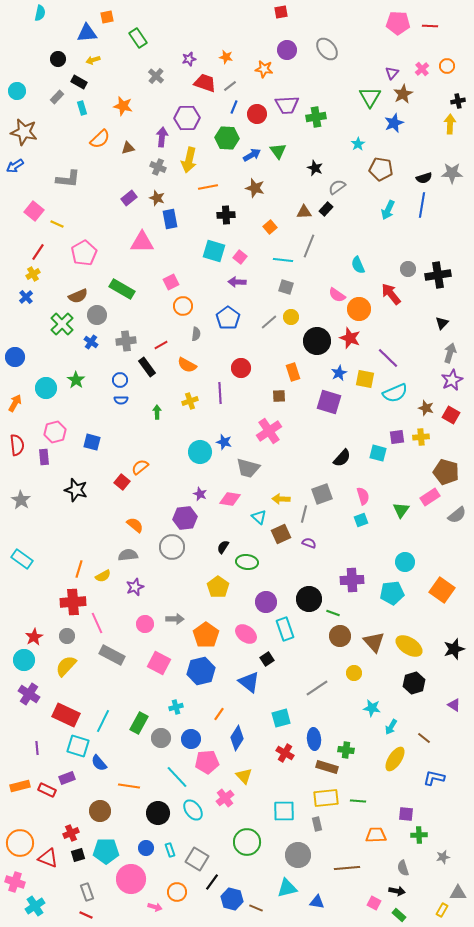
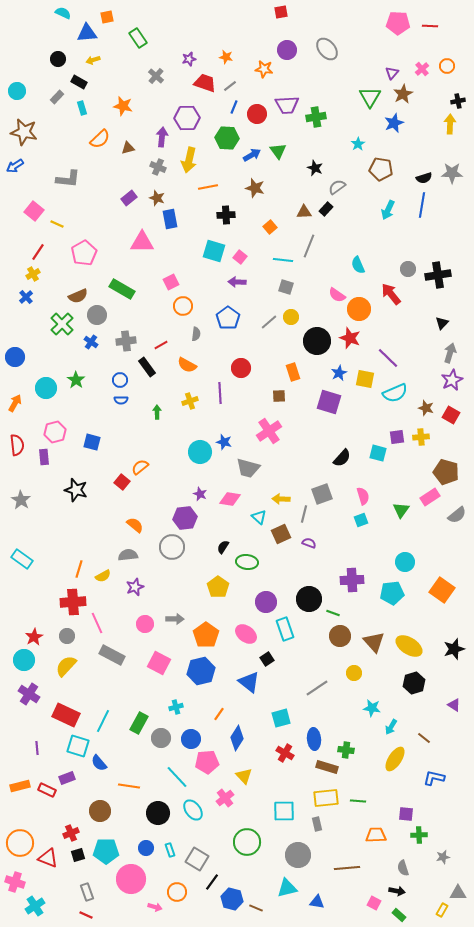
cyan semicircle at (40, 13): moved 23 px right; rotated 77 degrees counterclockwise
